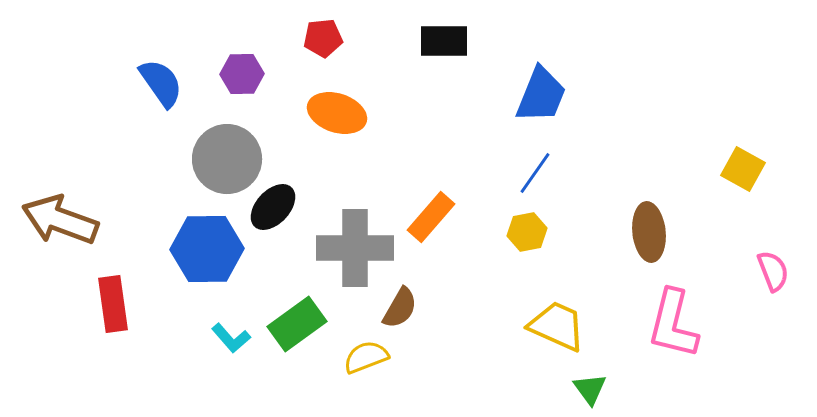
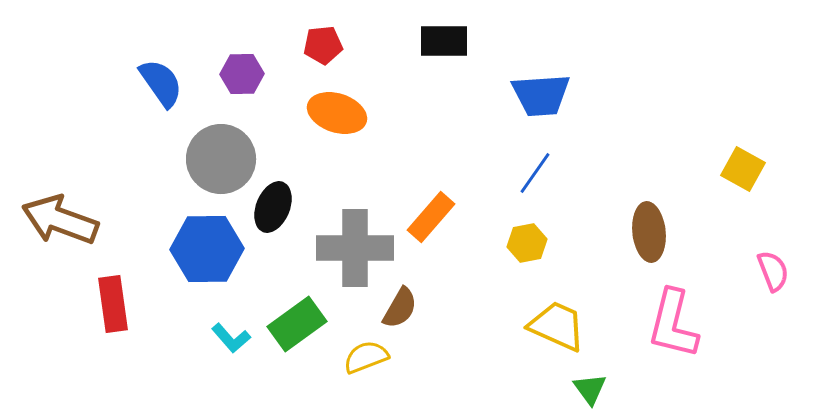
red pentagon: moved 7 px down
blue trapezoid: rotated 64 degrees clockwise
gray circle: moved 6 px left
black ellipse: rotated 21 degrees counterclockwise
yellow hexagon: moved 11 px down
